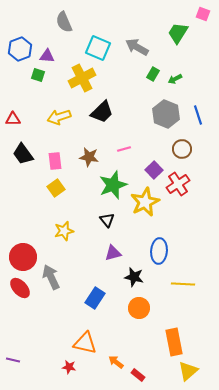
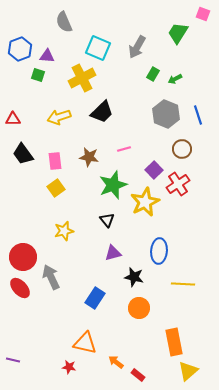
gray arrow at (137, 47): rotated 90 degrees counterclockwise
